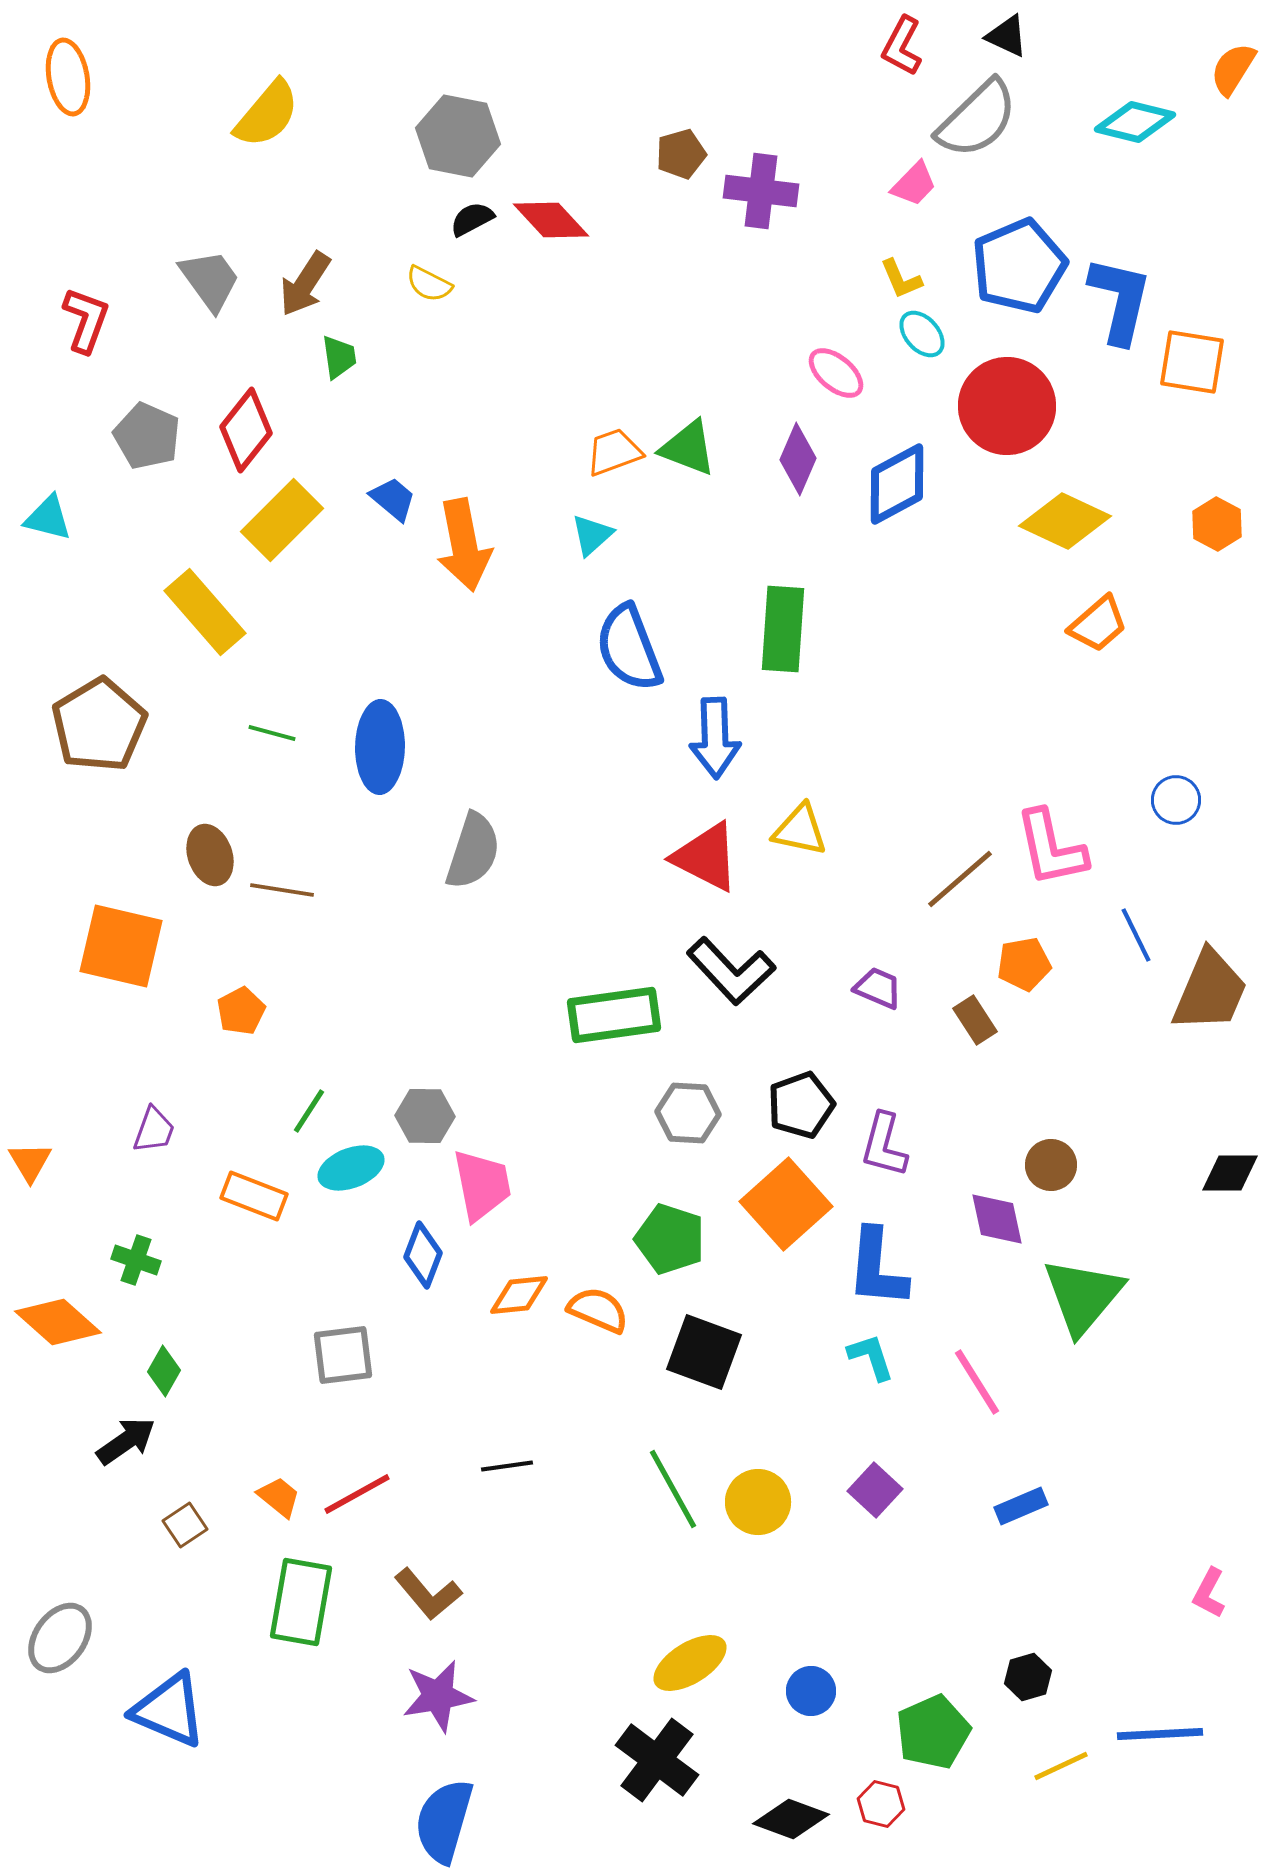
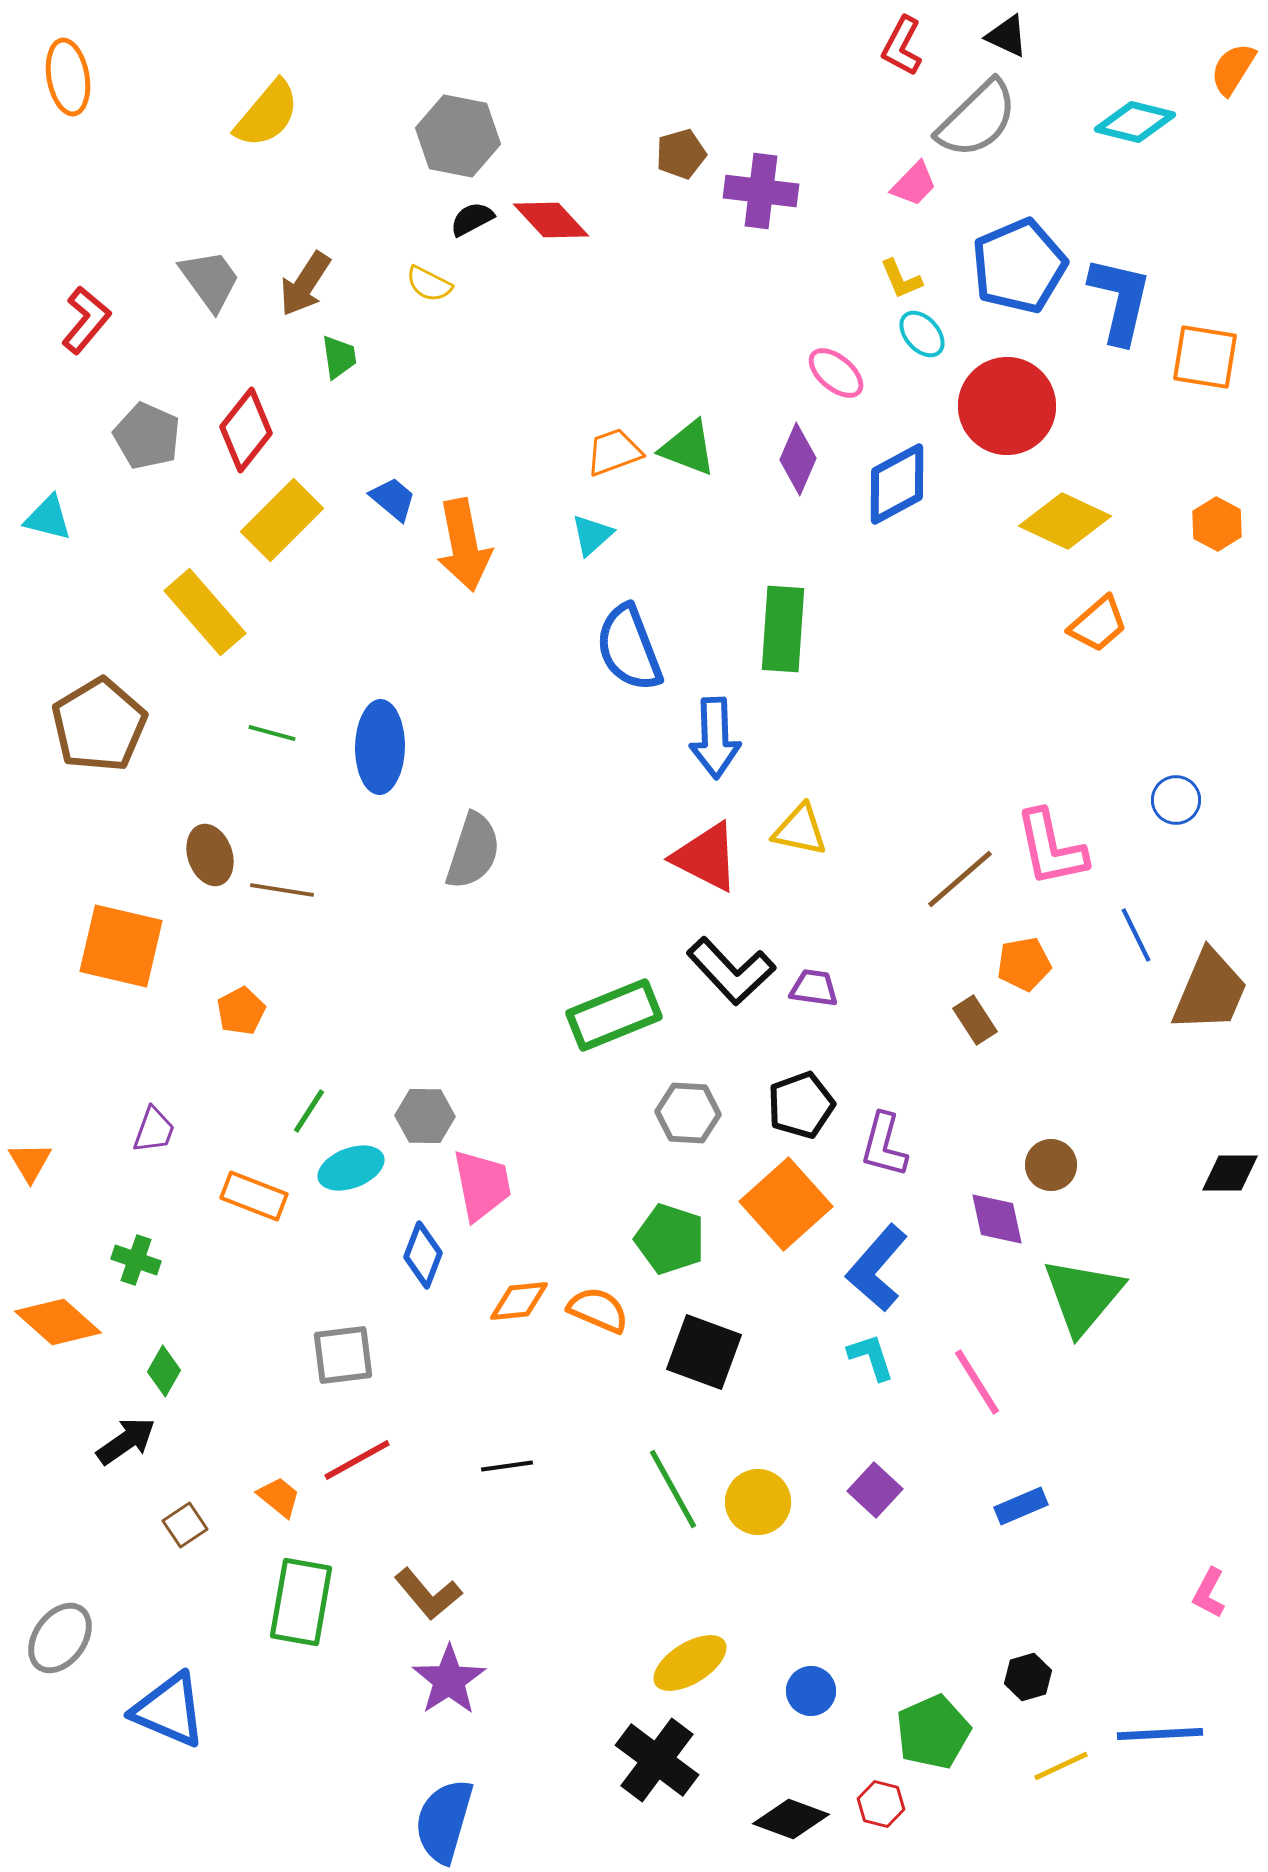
red L-shape at (86, 320): rotated 20 degrees clockwise
orange square at (1192, 362): moved 13 px right, 5 px up
purple trapezoid at (878, 988): moved 64 px left; rotated 15 degrees counterclockwise
green rectangle at (614, 1015): rotated 14 degrees counterclockwise
blue L-shape at (877, 1268): rotated 36 degrees clockwise
orange diamond at (519, 1295): moved 6 px down
red line at (357, 1494): moved 34 px up
purple star at (438, 1696): moved 11 px right, 16 px up; rotated 24 degrees counterclockwise
